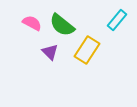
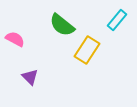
pink semicircle: moved 17 px left, 16 px down
purple triangle: moved 20 px left, 25 px down
